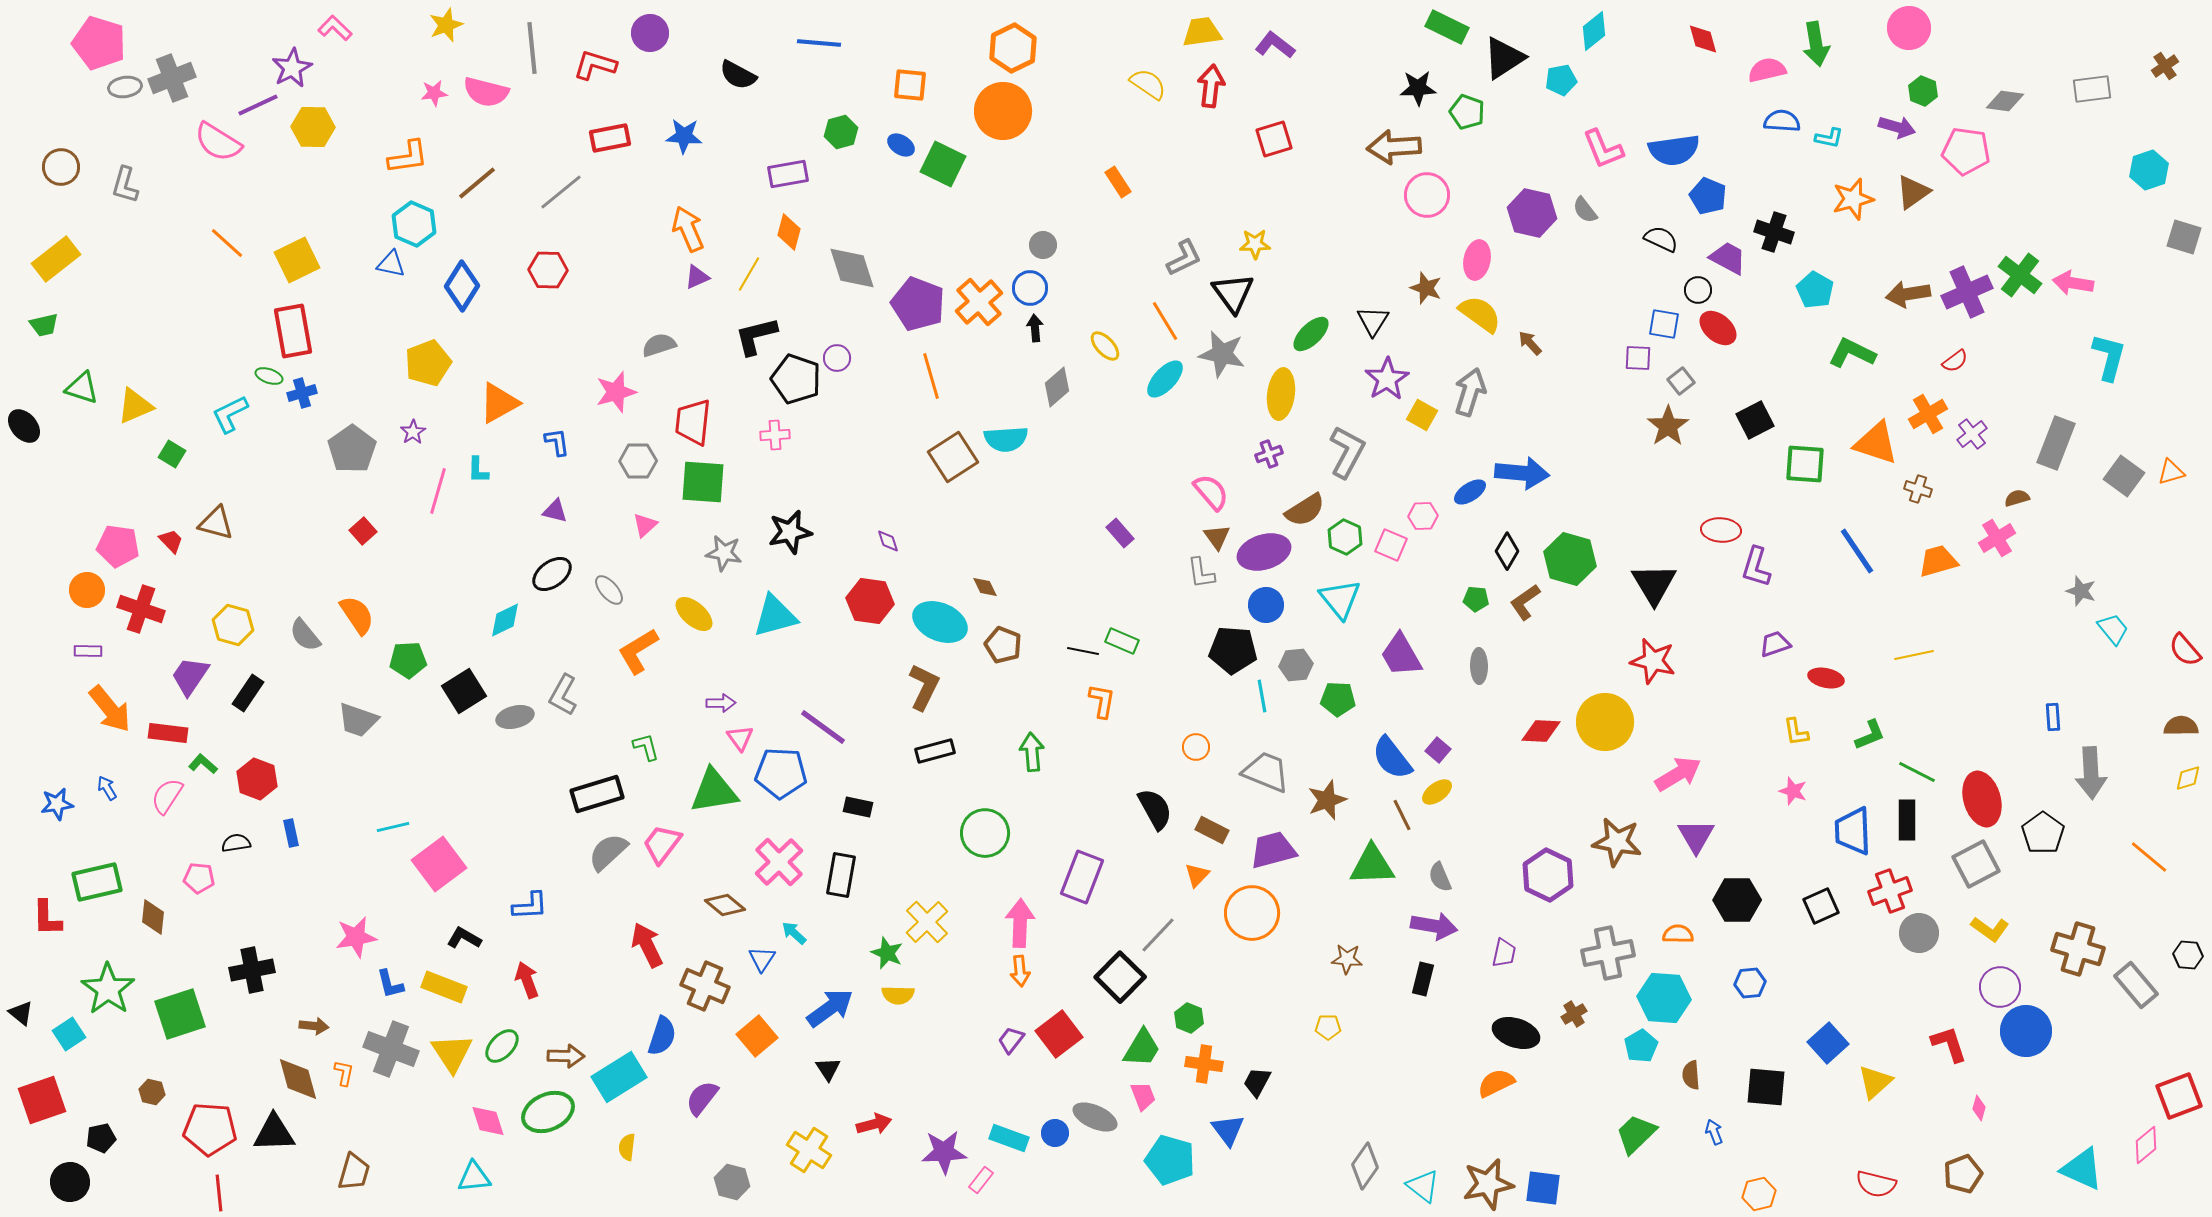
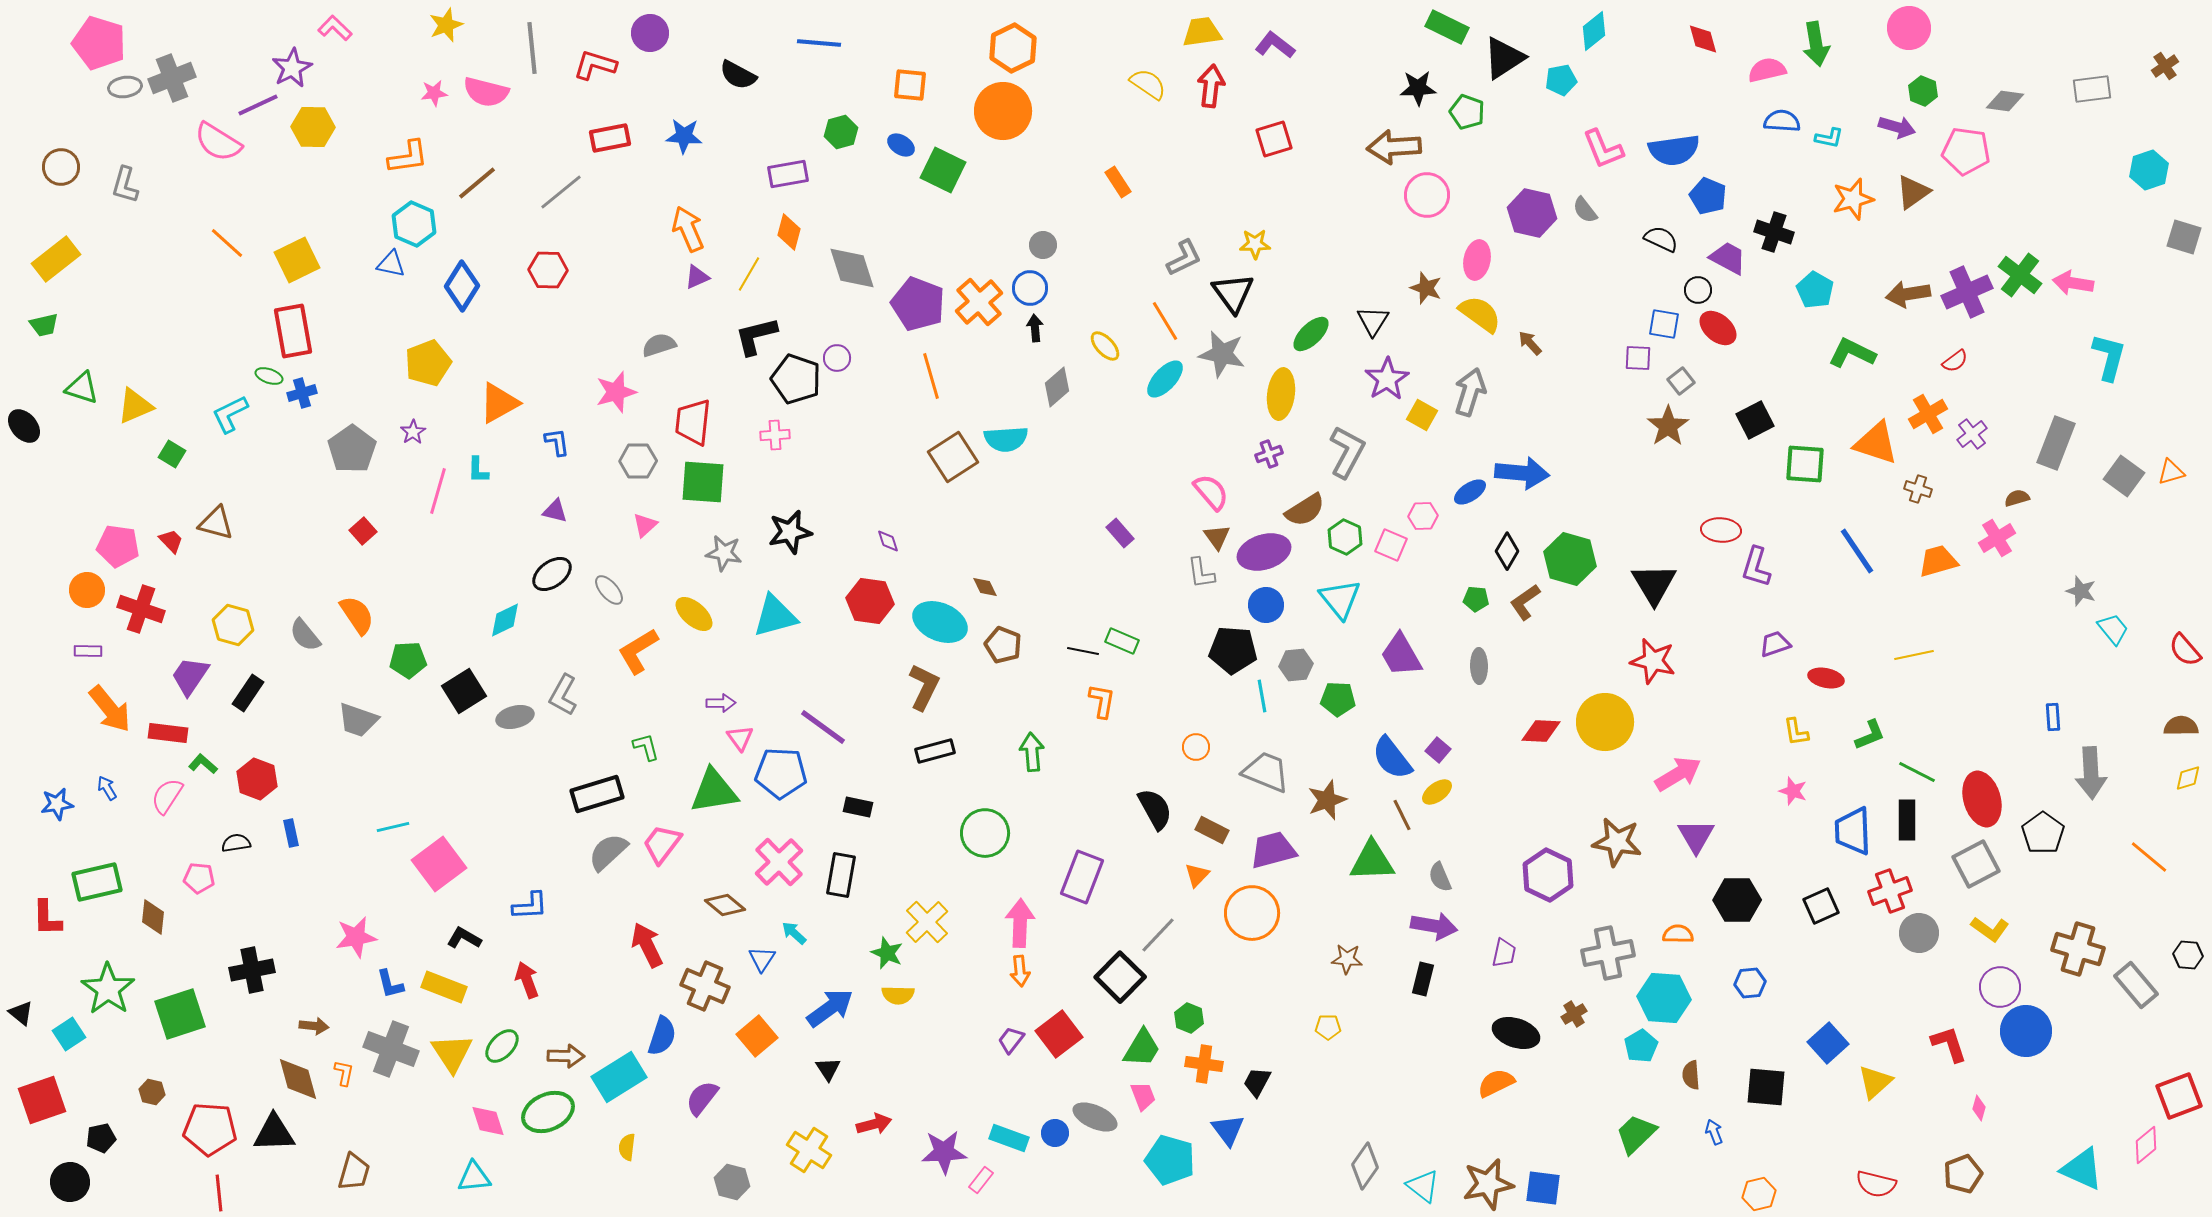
green square at (943, 164): moved 6 px down
green triangle at (1372, 865): moved 4 px up
